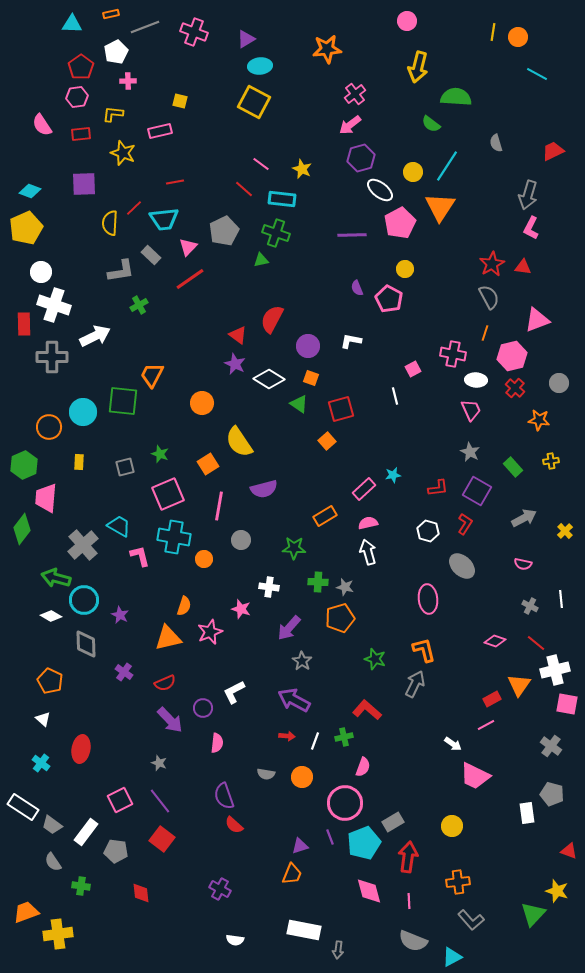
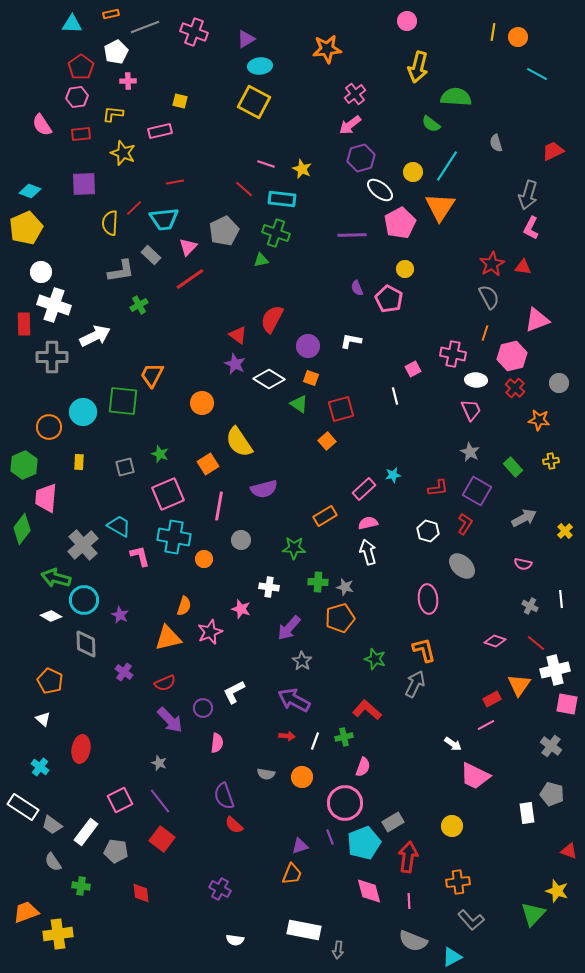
pink line at (261, 164): moved 5 px right; rotated 18 degrees counterclockwise
cyan cross at (41, 763): moved 1 px left, 4 px down
